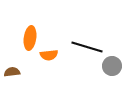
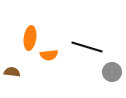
gray circle: moved 6 px down
brown semicircle: rotated 14 degrees clockwise
